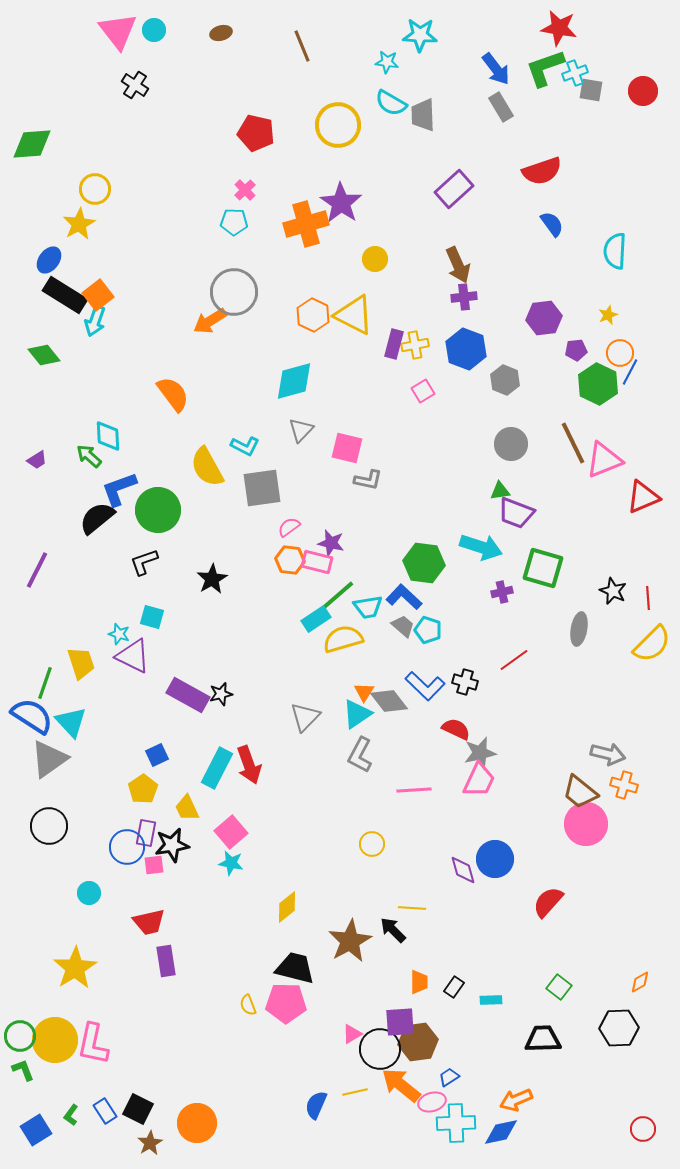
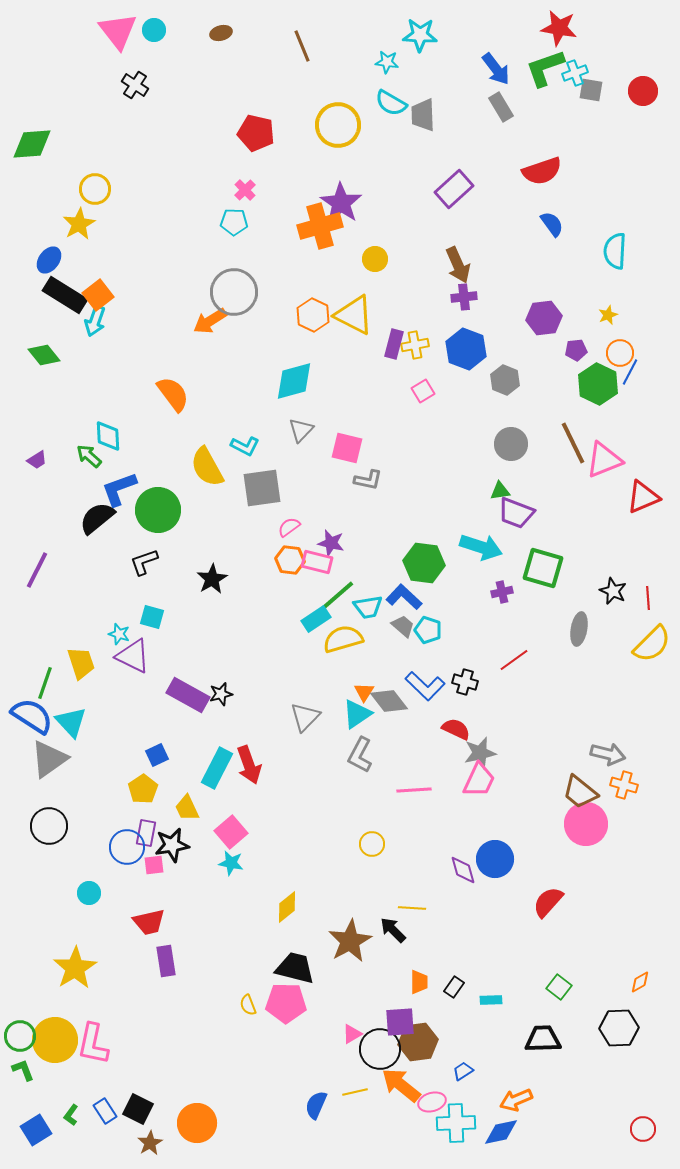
orange cross at (306, 224): moved 14 px right, 2 px down
blue trapezoid at (449, 1077): moved 14 px right, 6 px up
